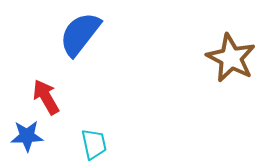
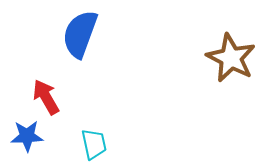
blue semicircle: rotated 18 degrees counterclockwise
